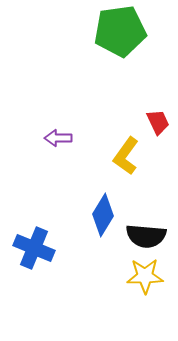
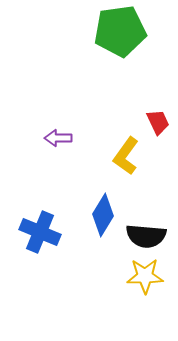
blue cross: moved 6 px right, 16 px up
